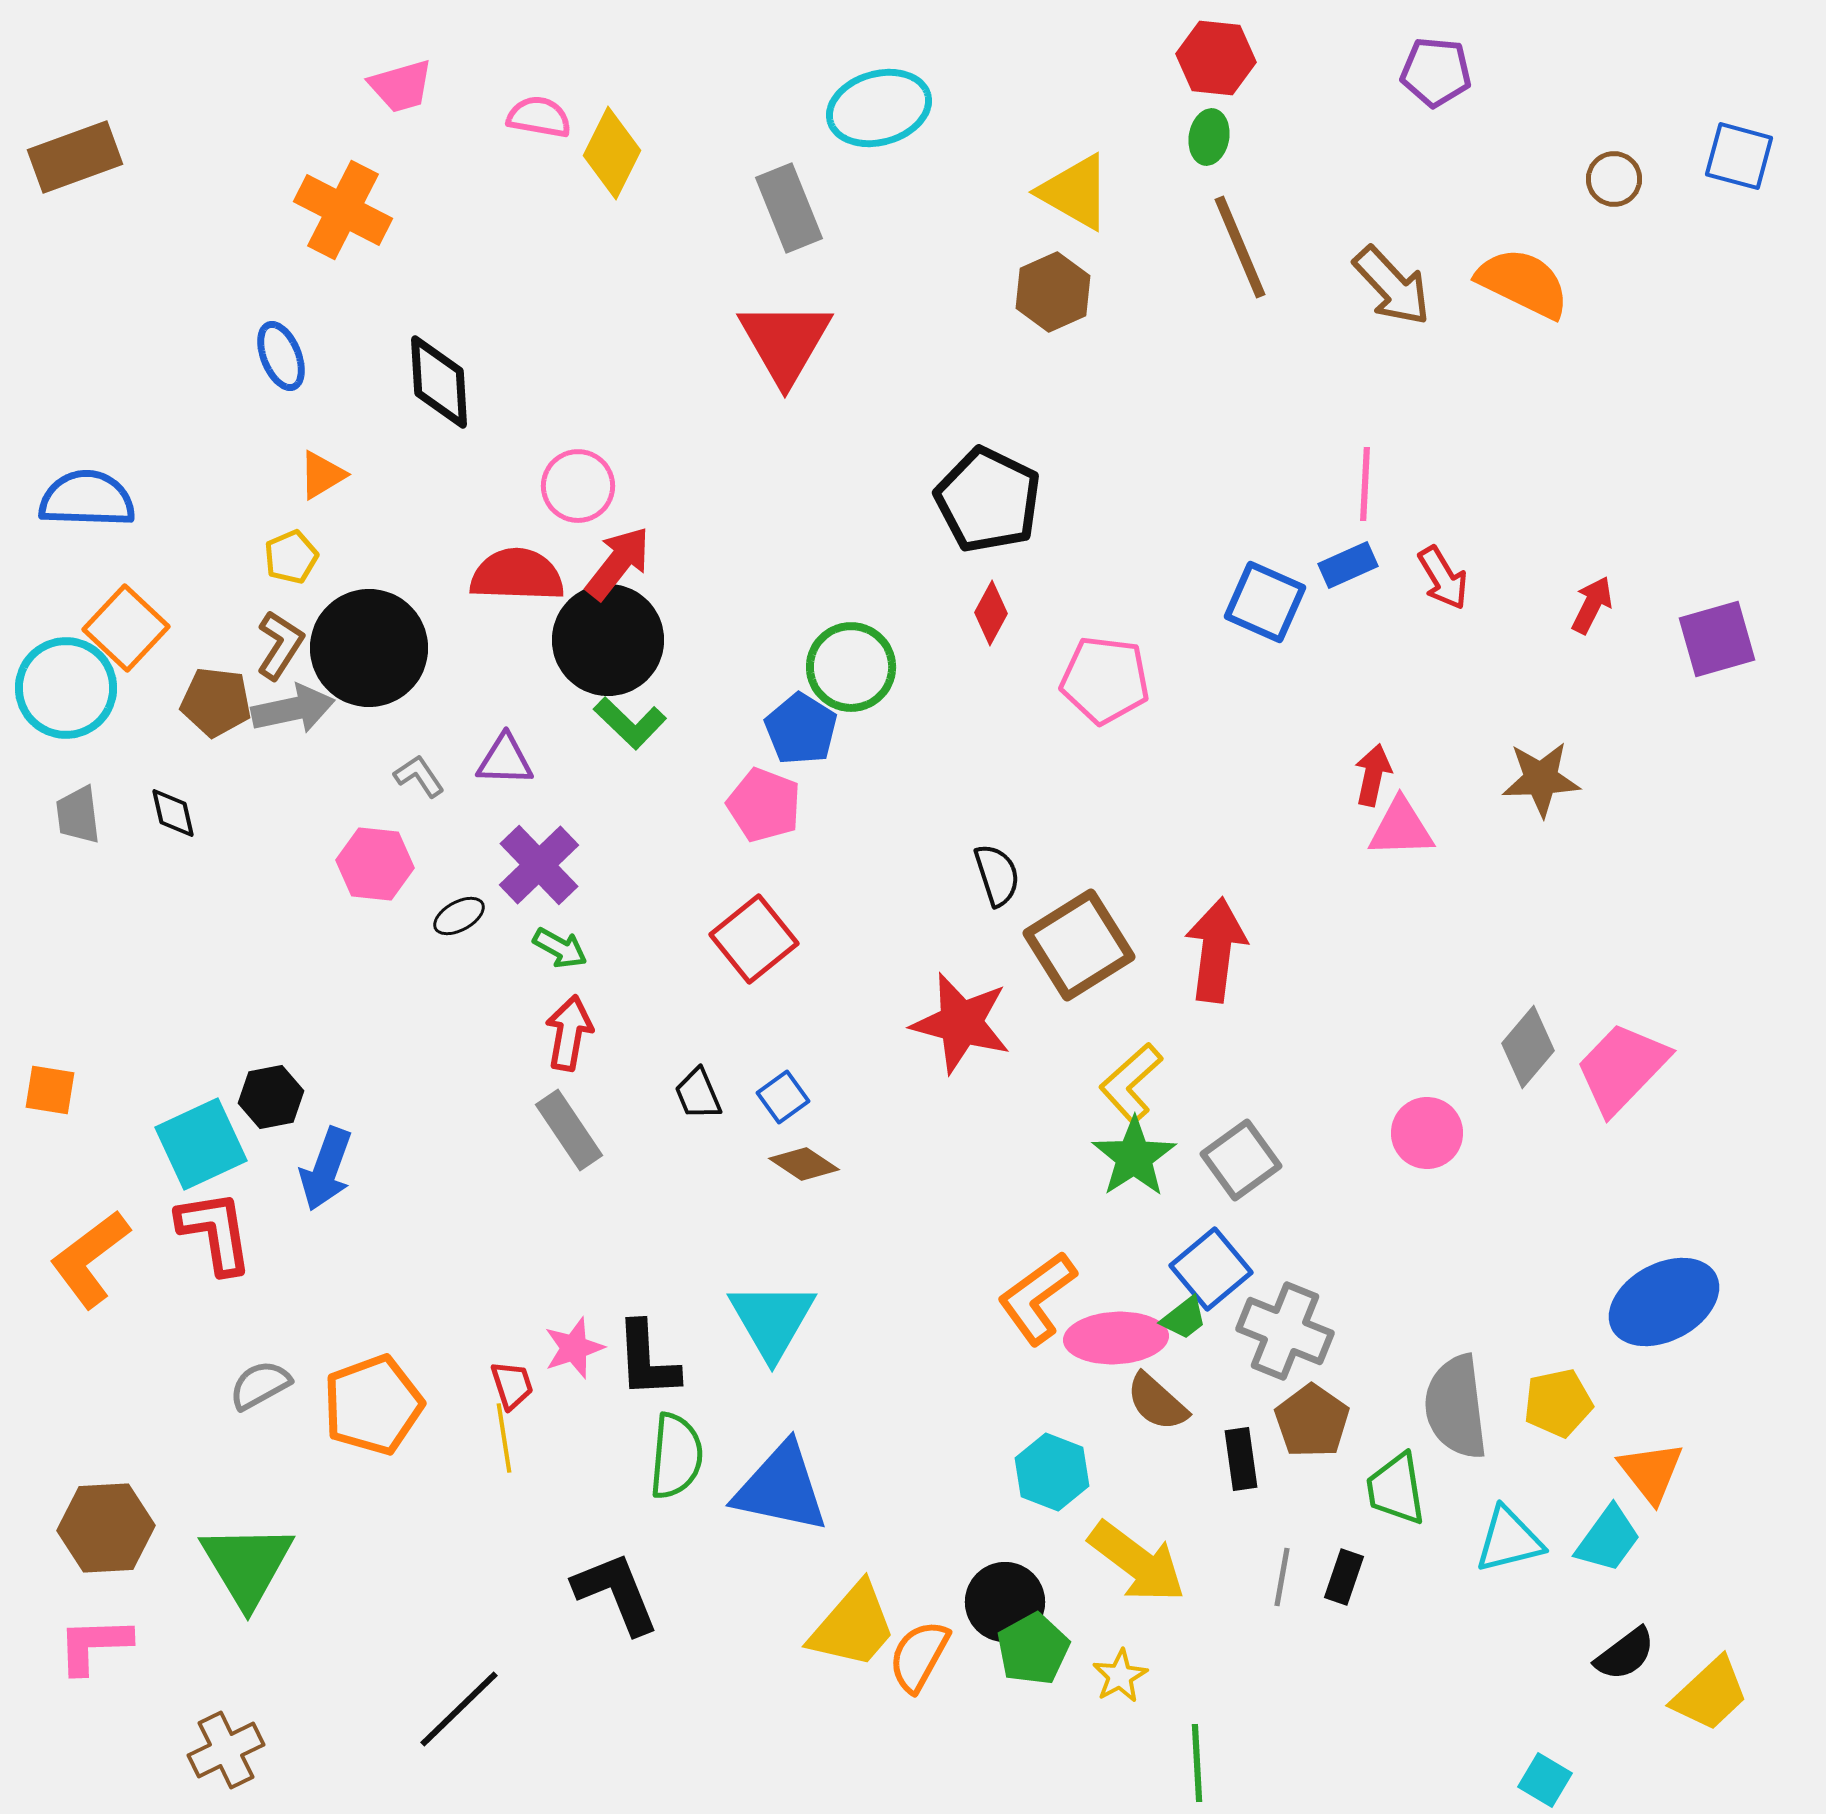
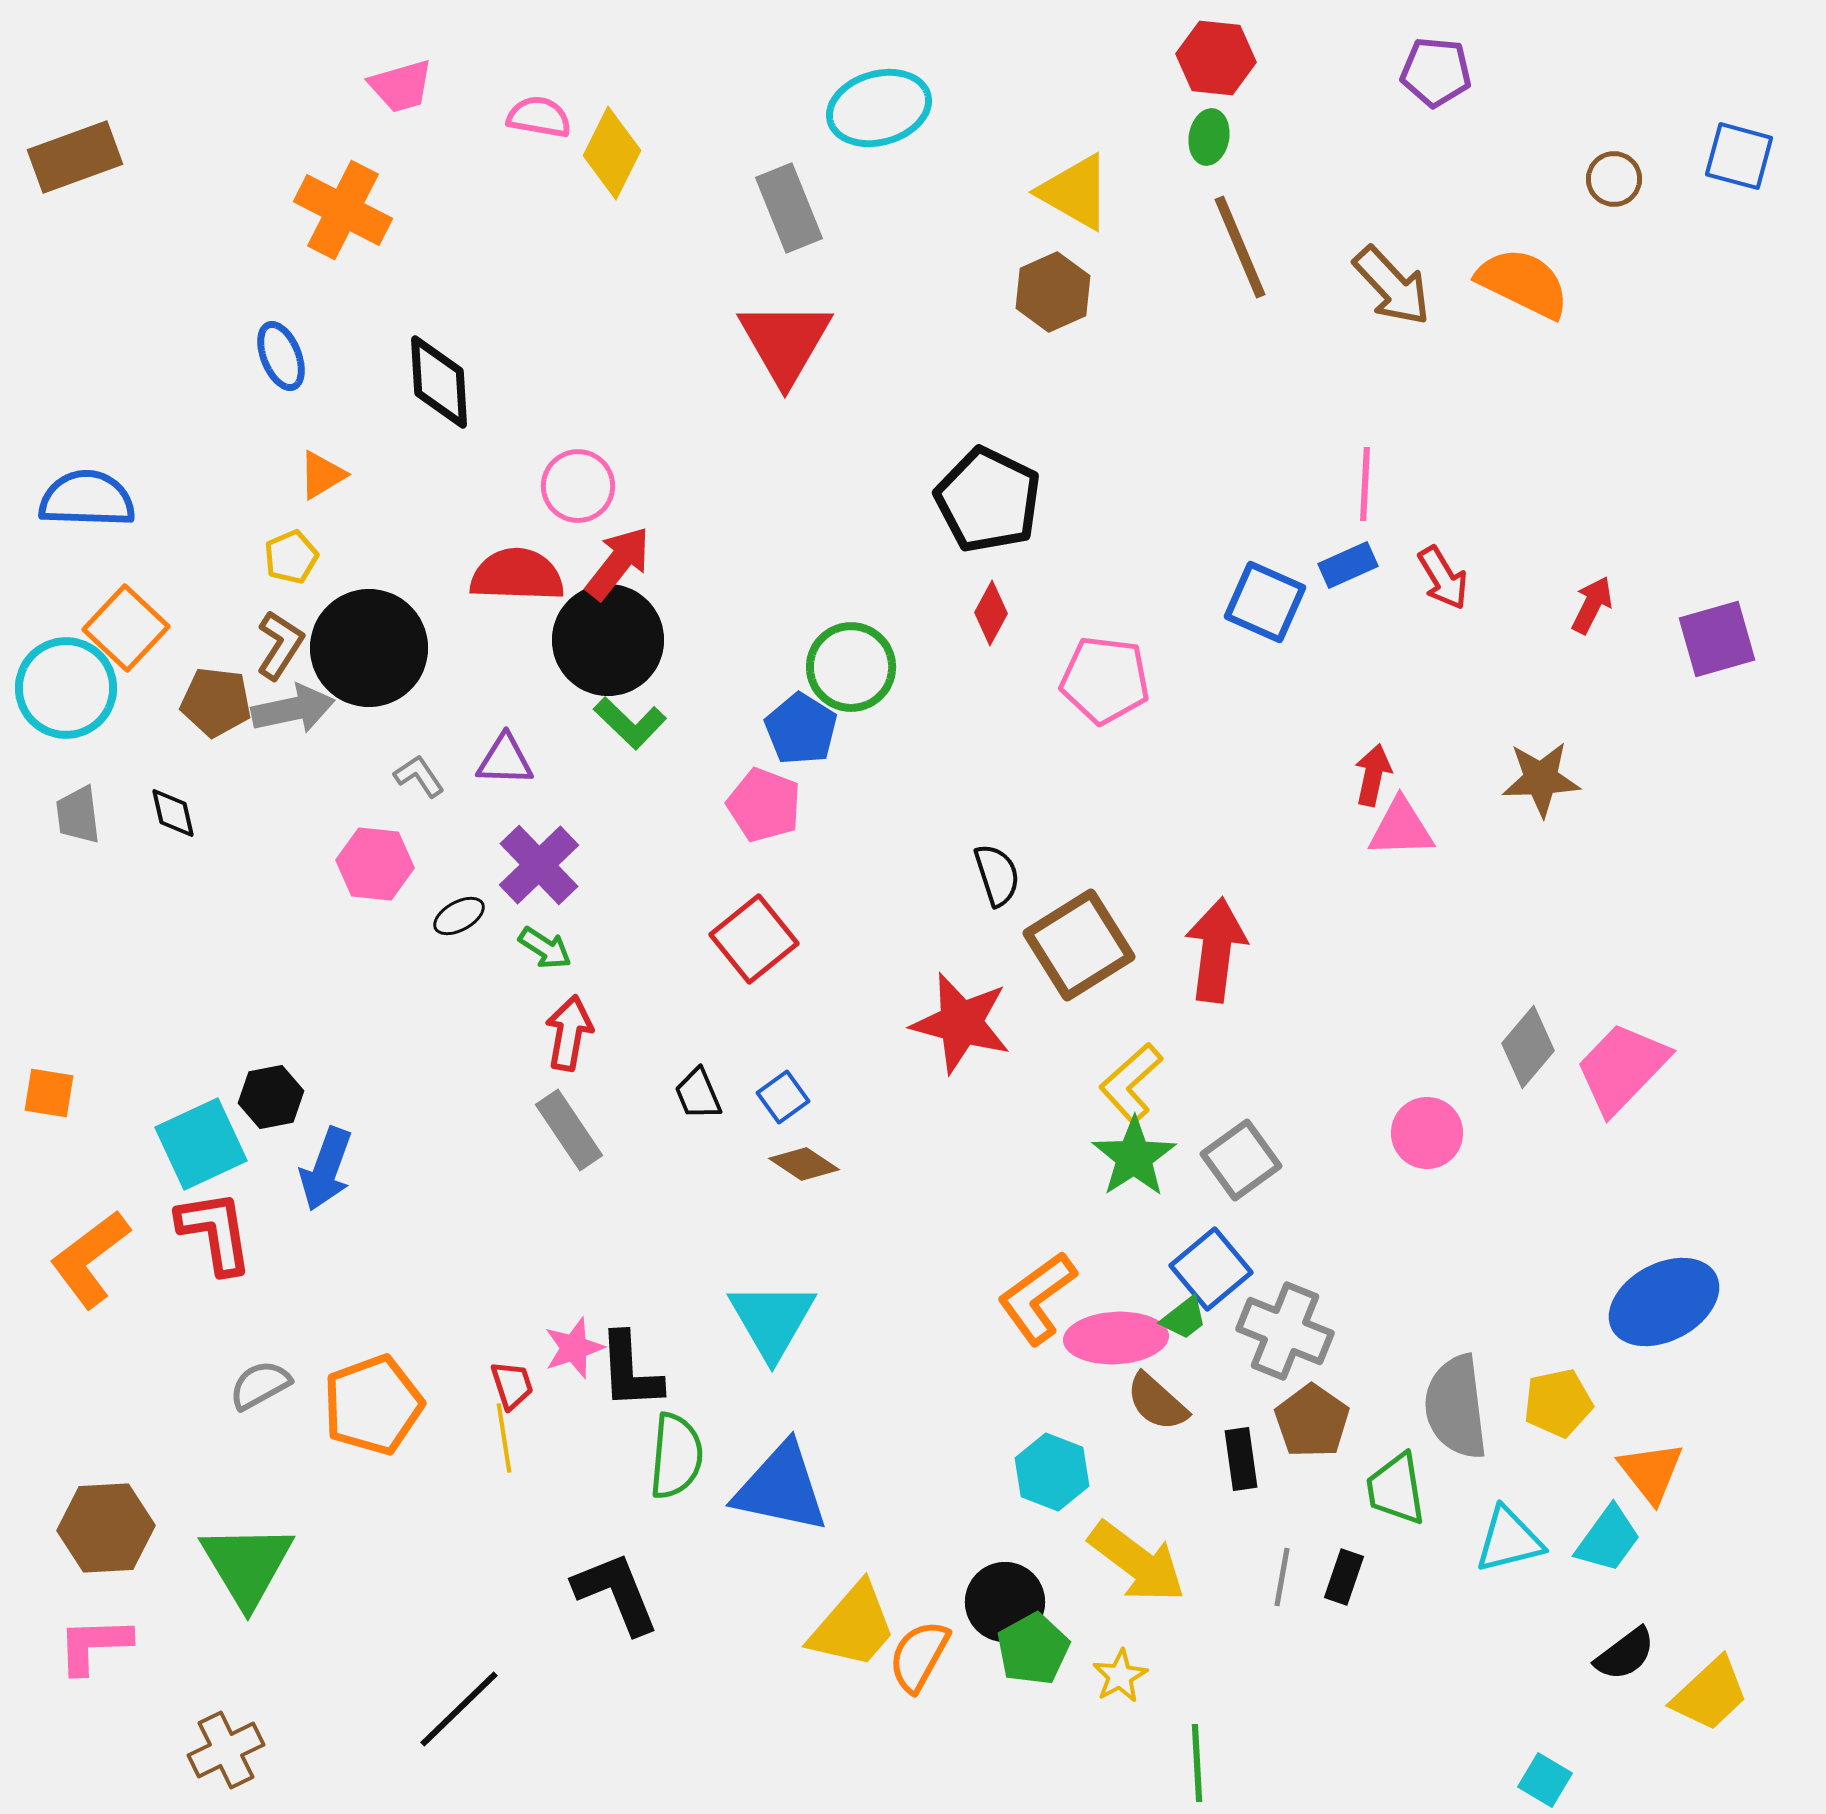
green arrow at (560, 948): moved 15 px left; rotated 4 degrees clockwise
orange square at (50, 1090): moved 1 px left, 3 px down
black L-shape at (647, 1360): moved 17 px left, 11 px down
